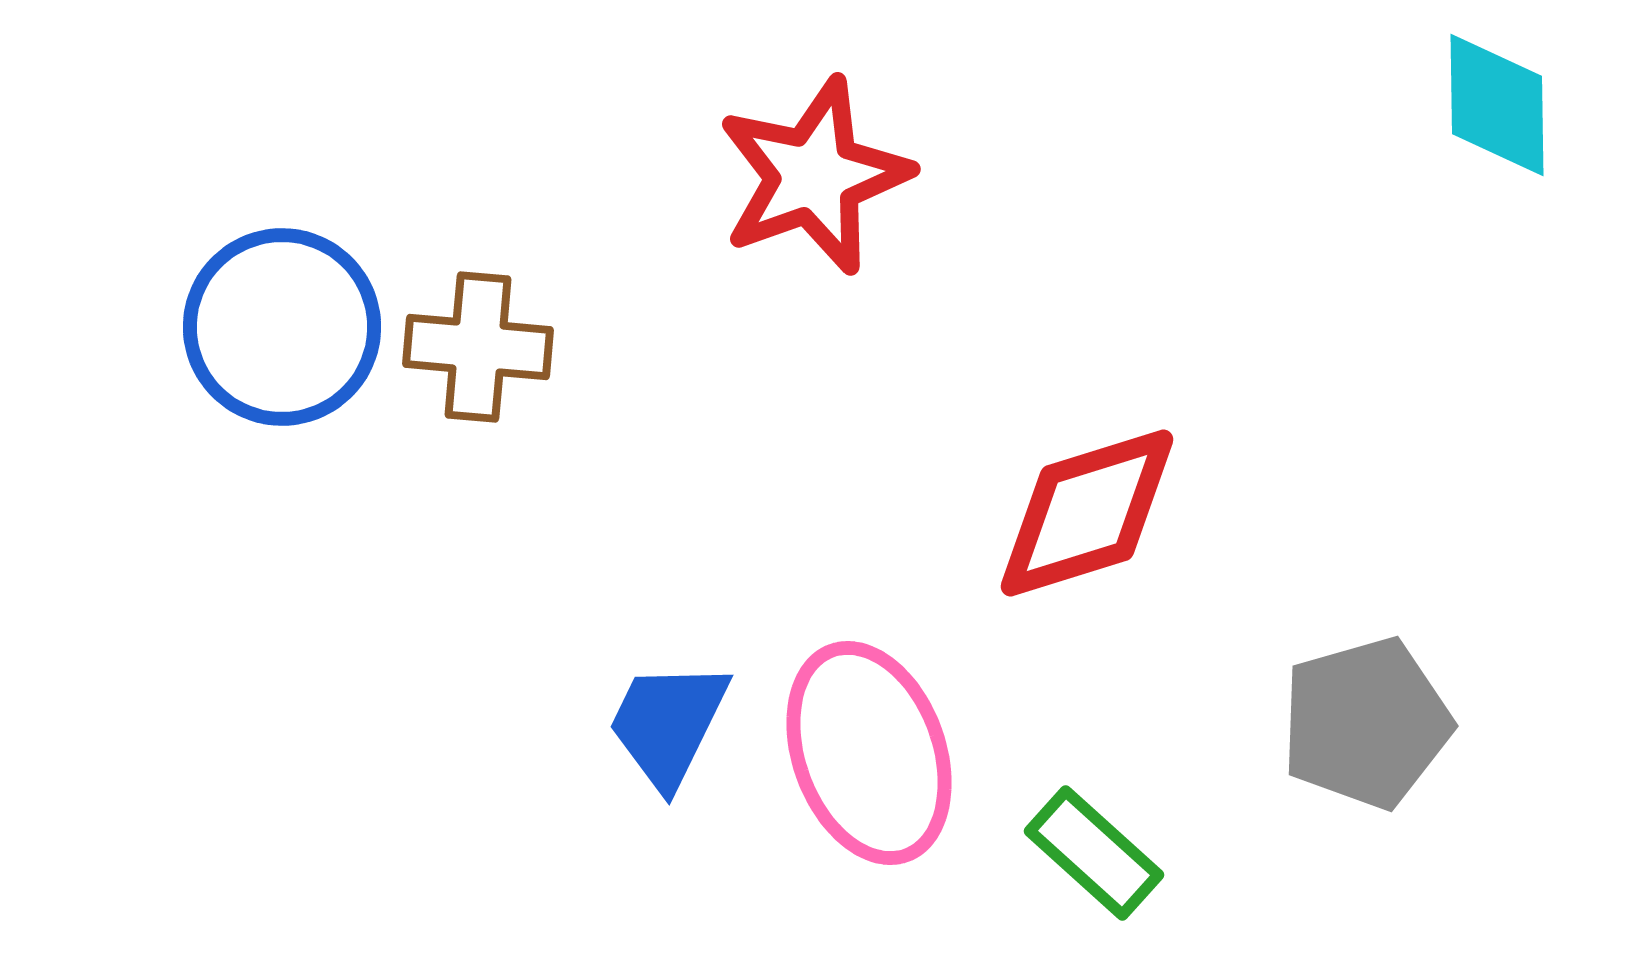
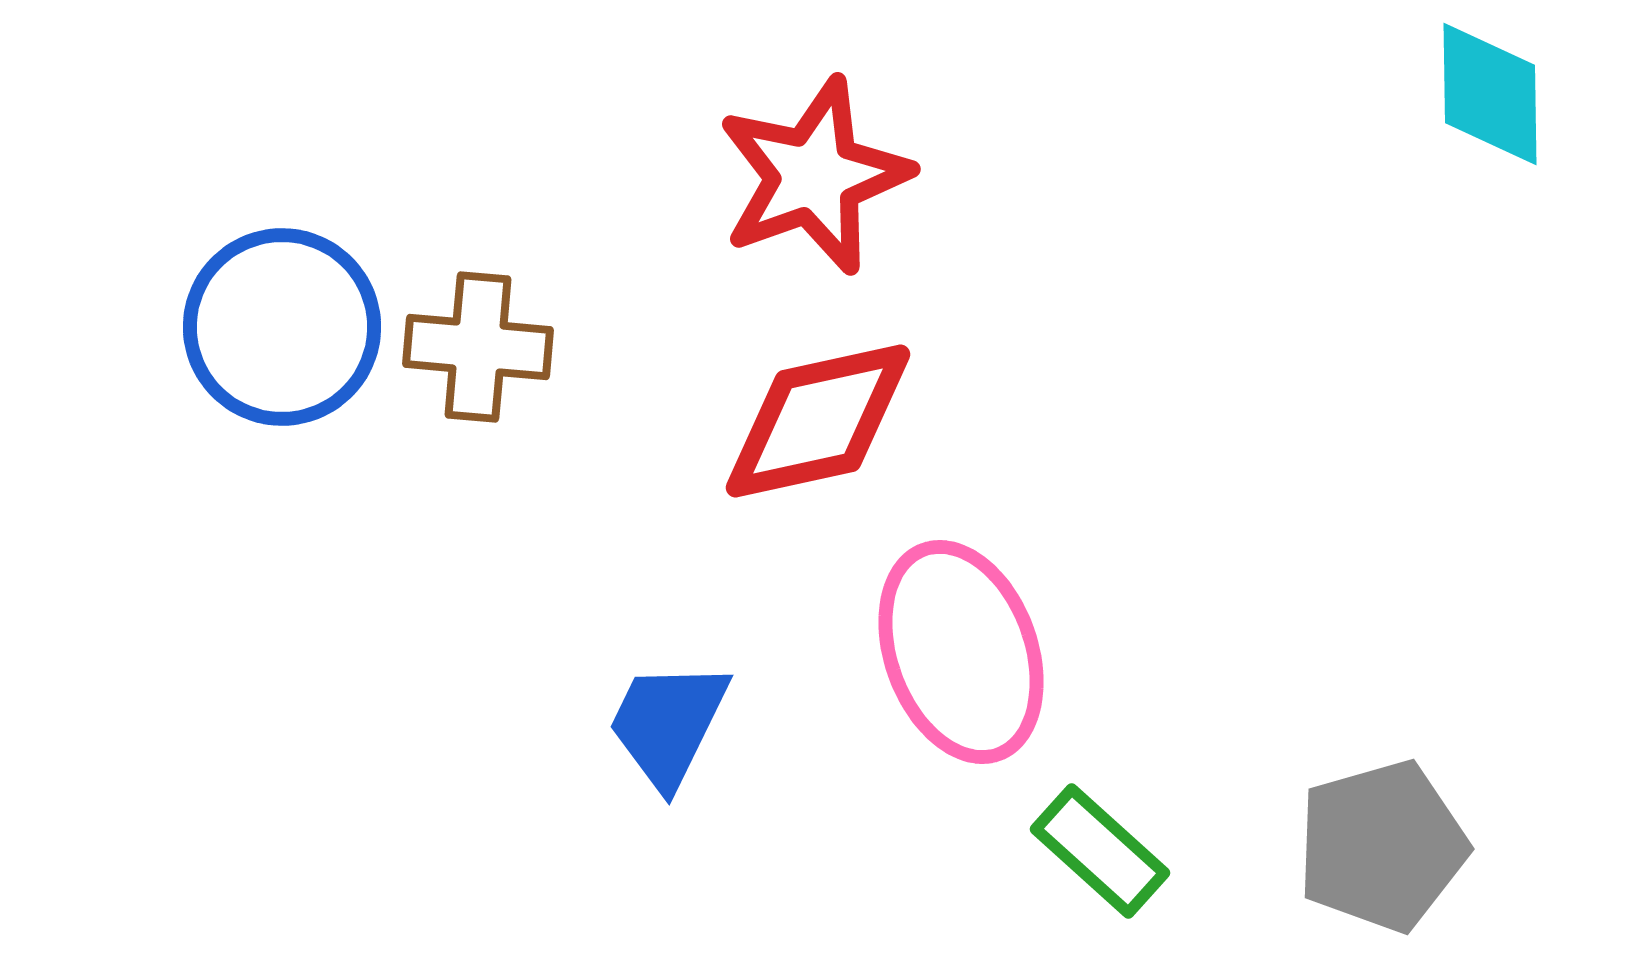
cyan diamond: moved 7 px left, 11 px up
red diamond: moved 269 px left, 92 px up; rotated 5 degrees clockwise
gray pentagon: moved 16 px right, 123 px down
pink ellipse: moved 92 px right, 101 px up
green rectangle: moved 6 px right, 2 px up
